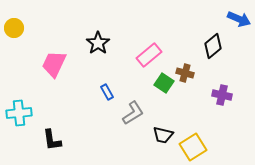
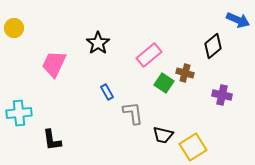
blue arrow: moved 1 px left, 1 px down
gray L-shape: rotated 65 degrees counterclockwise
